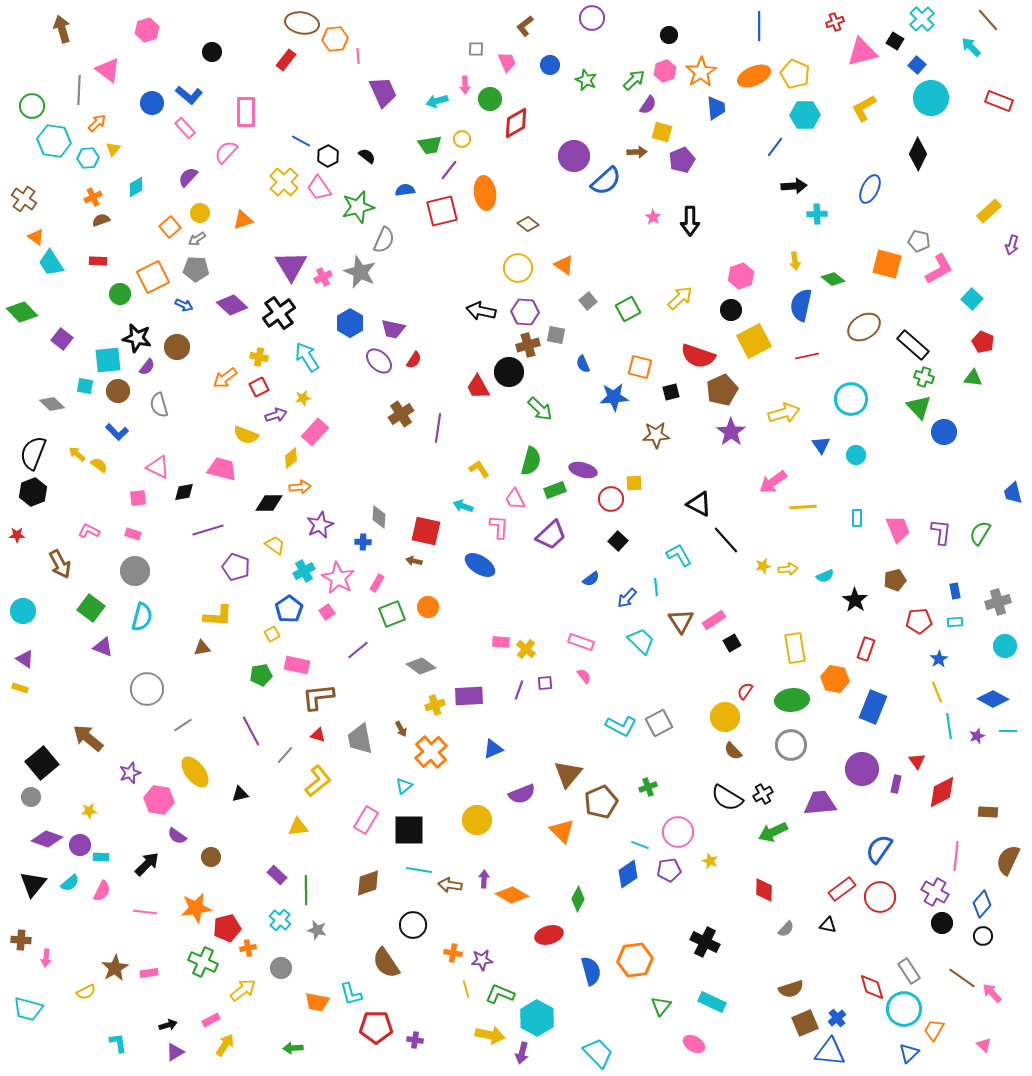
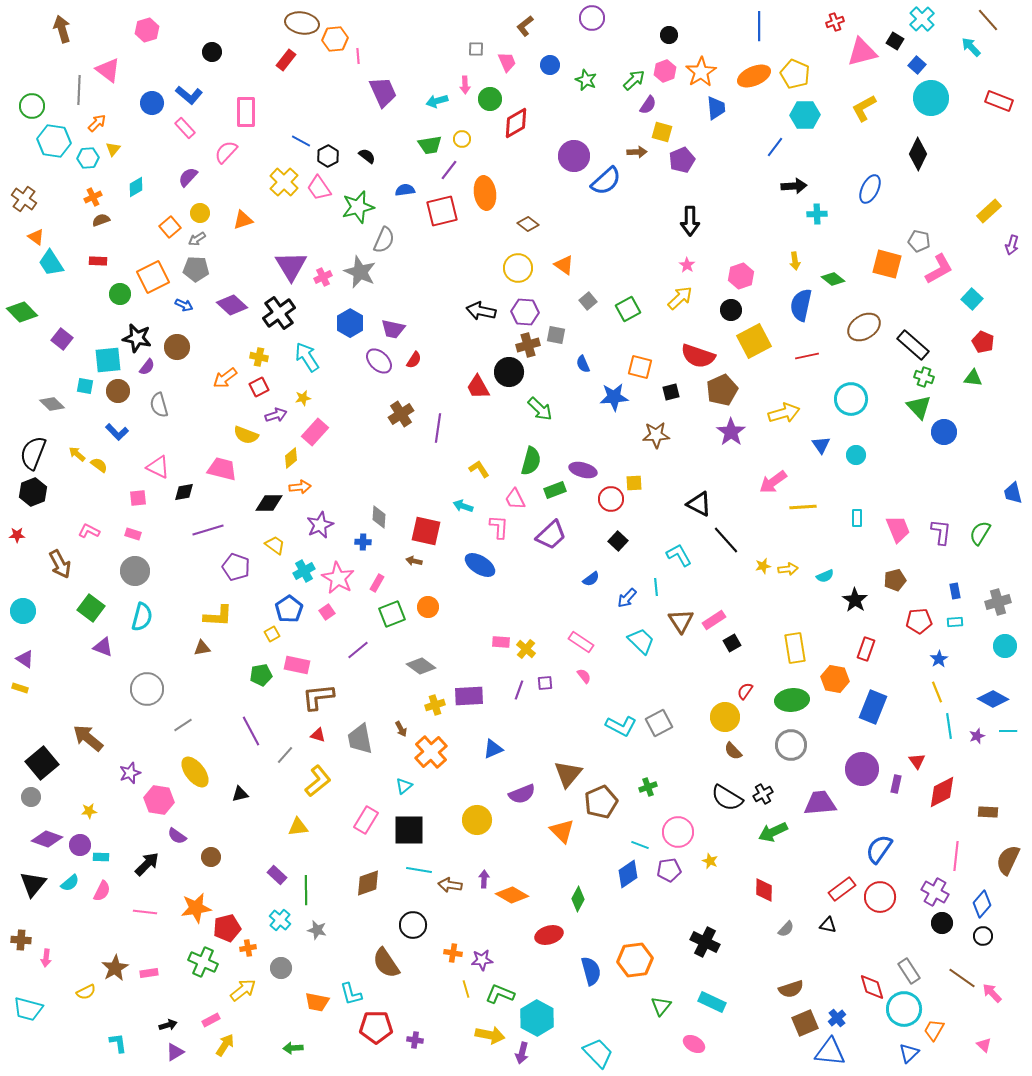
pink star at (653, 217): moved 34 px right, 48 px down
pink rectangle at (581, 642): rotated 15 degrees clockwise
